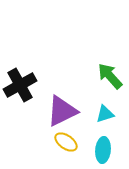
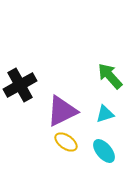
cyan ellipse: moved 1 px right, 1 px down; rotated 45 degrees counterclockwise
